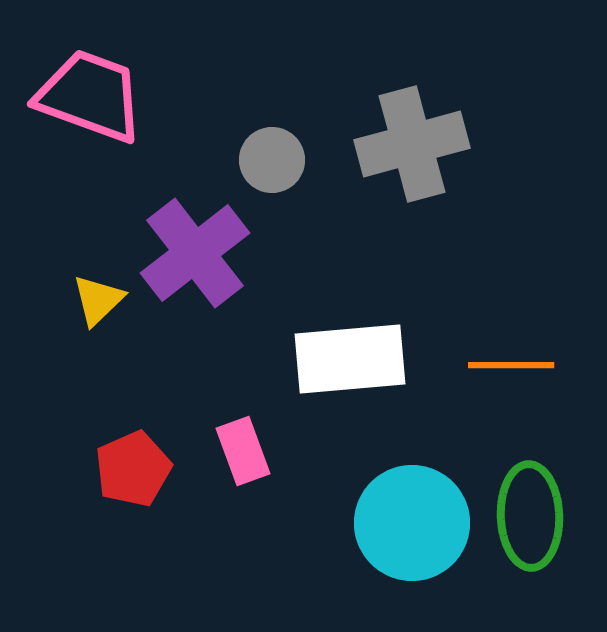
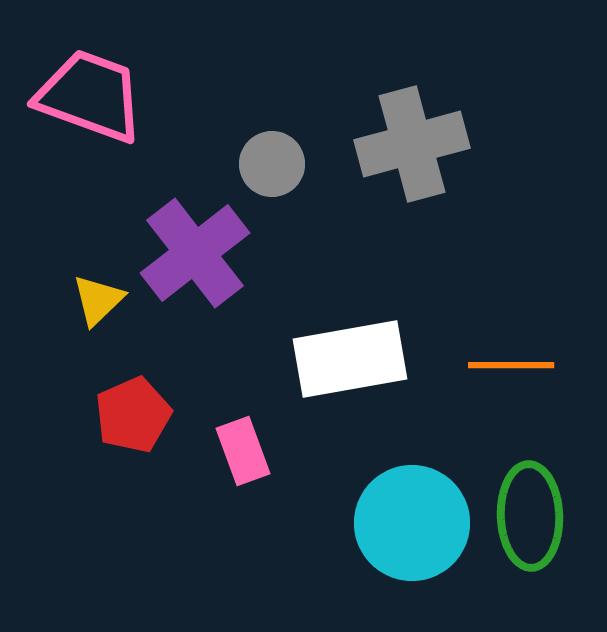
gray circle: moved 4 px down
white rectangle: rotated 5 degrees counterclockwise
red pentagon: moved 54 px up
